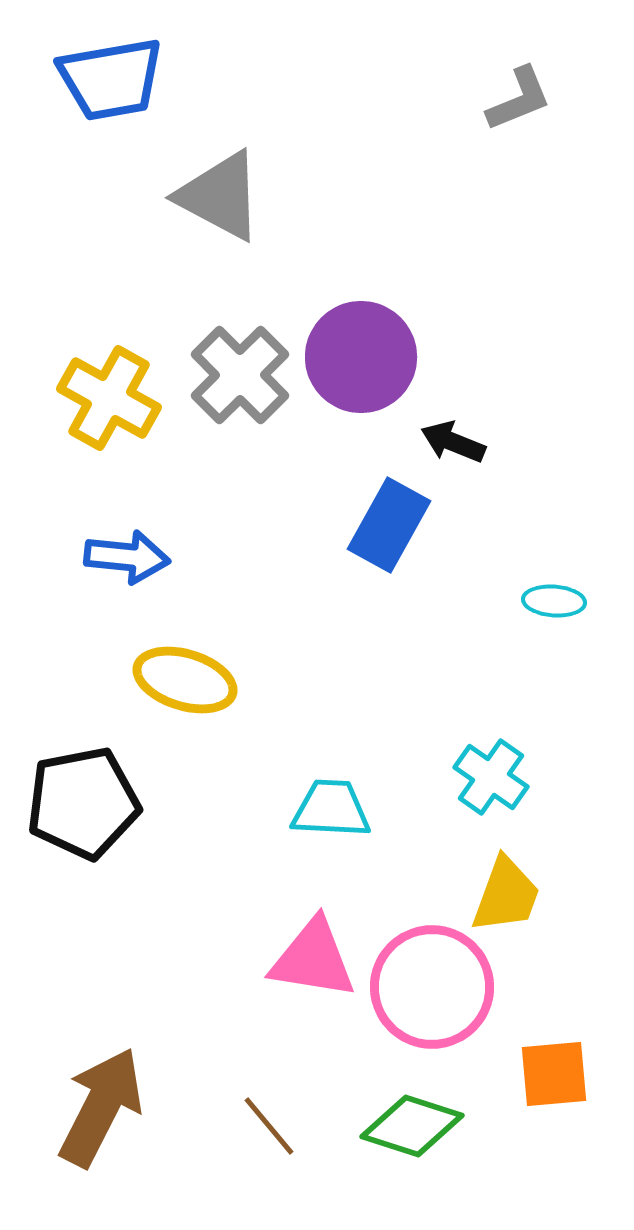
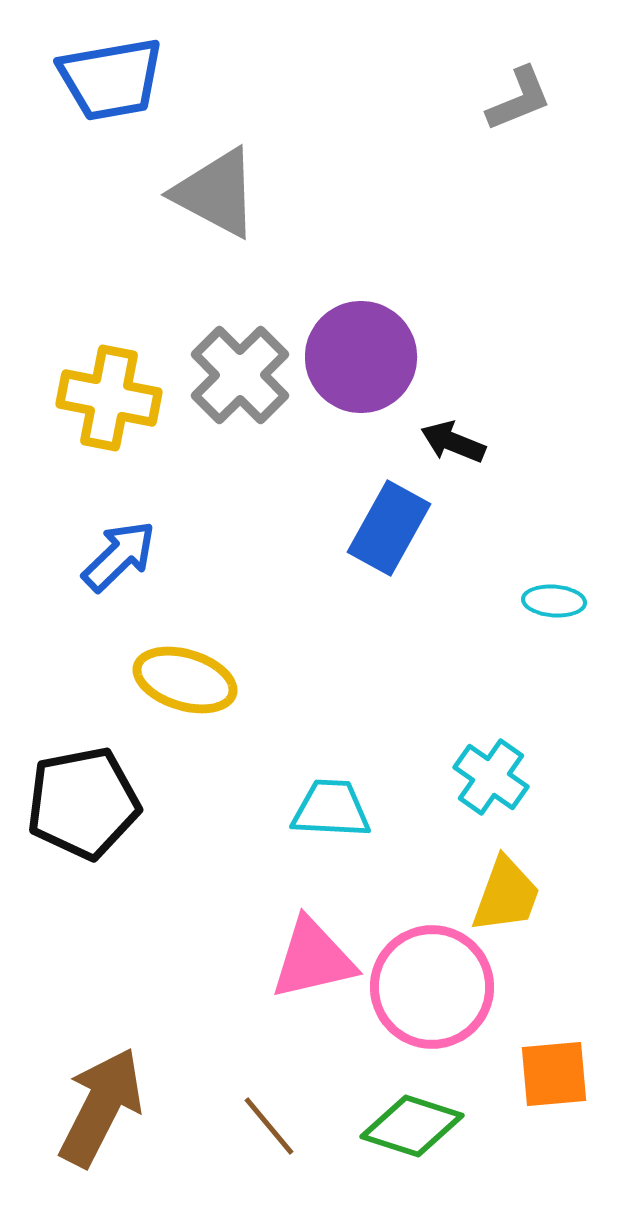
gray triangle: moved 4 px left, 3 px up
yellow cross: rotated 18 degrees counterclockwise
blue rectangle: moved 3 px down
blue arrow: moved 8 px left, 1 px up; rotated 50 degrees counterclockwise
pink triangle: rotated 22 degrees counterclockwise
